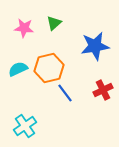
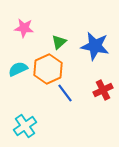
green triangle: moved 5 px right, 19 px down
blue star: rotated 20 degrees clockwise
orange hexagon: moved 1 px left, 1 px down; rotated 12 degrees counterclockwise
